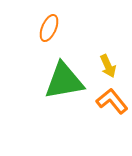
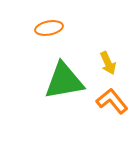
orange ellipse: rotated 56 degrees clockwise
yellow arrow: moved 3 px up
